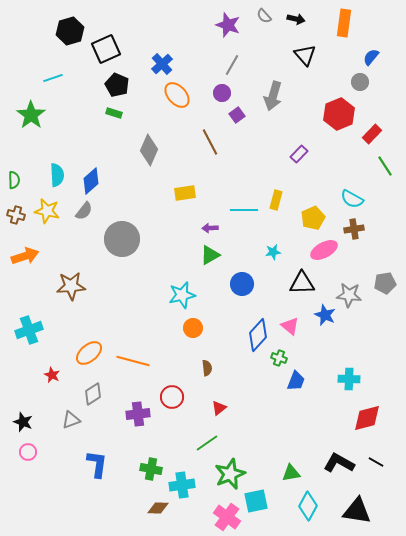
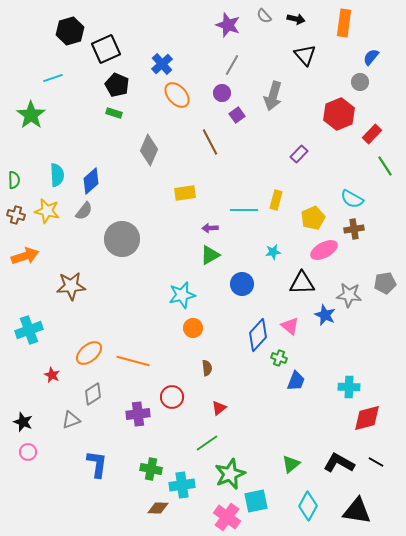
cyan cross at (349, 379): moved 8 px down
green triangle at (291, 473): moved 9 px up; rotated 30 degrees counterclockwise
